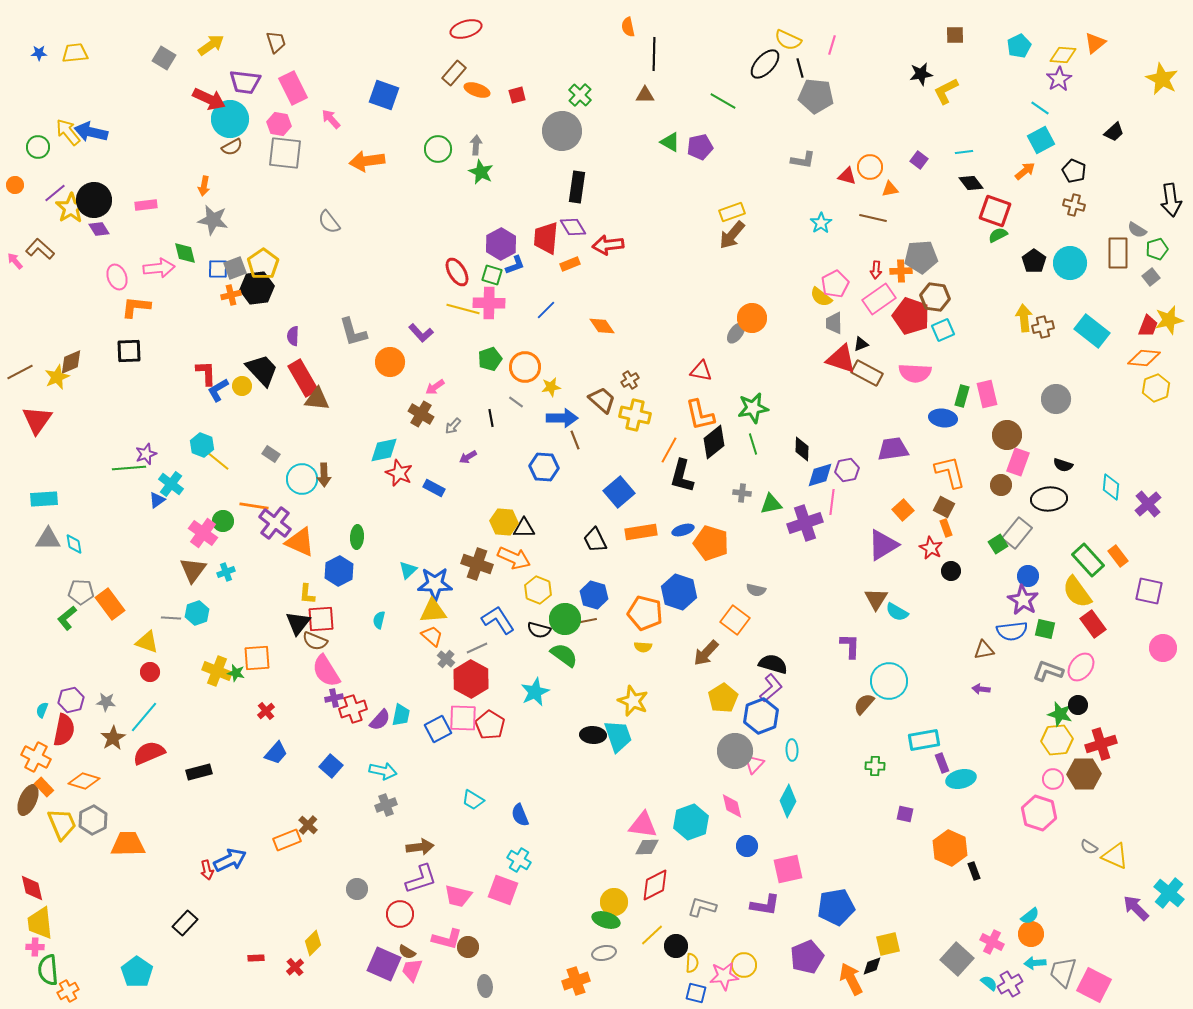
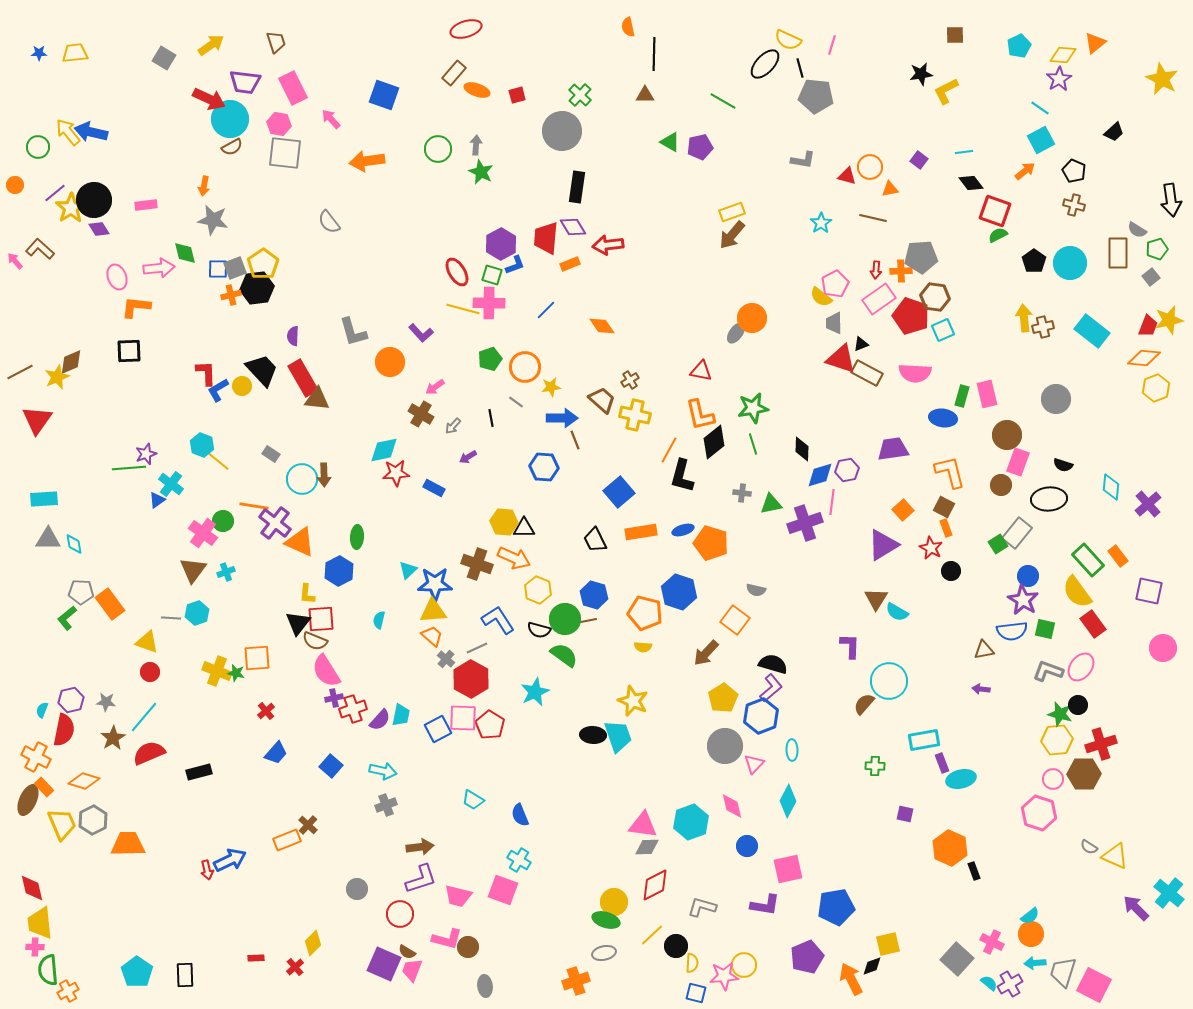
red star at (399, 473): moved 3 px left; rotated 28 degrees counterclockwise
gray circle at (735, 751): moved 10 px left, 5 px up
black rectangle at (185, 923): moved 52 px down; rotated 45 degrees counterclockwise
